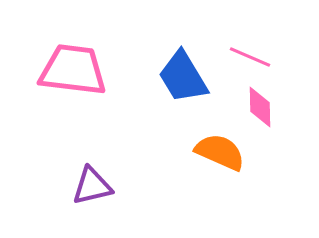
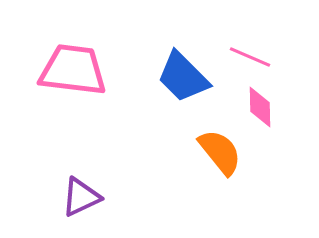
blue trapezoid: rotated 14 degrees counterclockwise
orange semicircle: rotated 27 degrees clockwise
purple triangle: moved 11 px left, 11 px down; rotated 12 degrees counterclockwise
